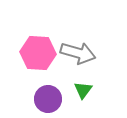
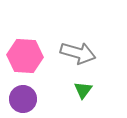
pink hexagon: moved 13 px left, 3 px down
purple circle: moved 25 px left
